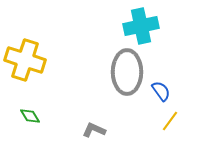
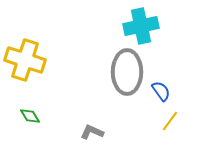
gray L-shape: moved 2 px left, 2 px down
